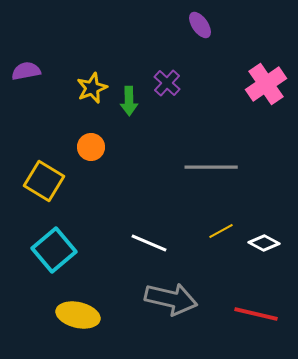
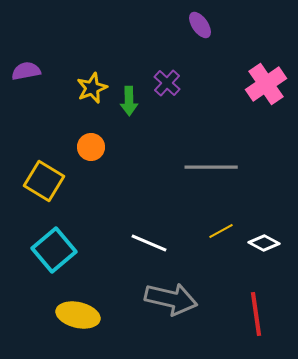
red line: rotated 69 degrees clockwise
